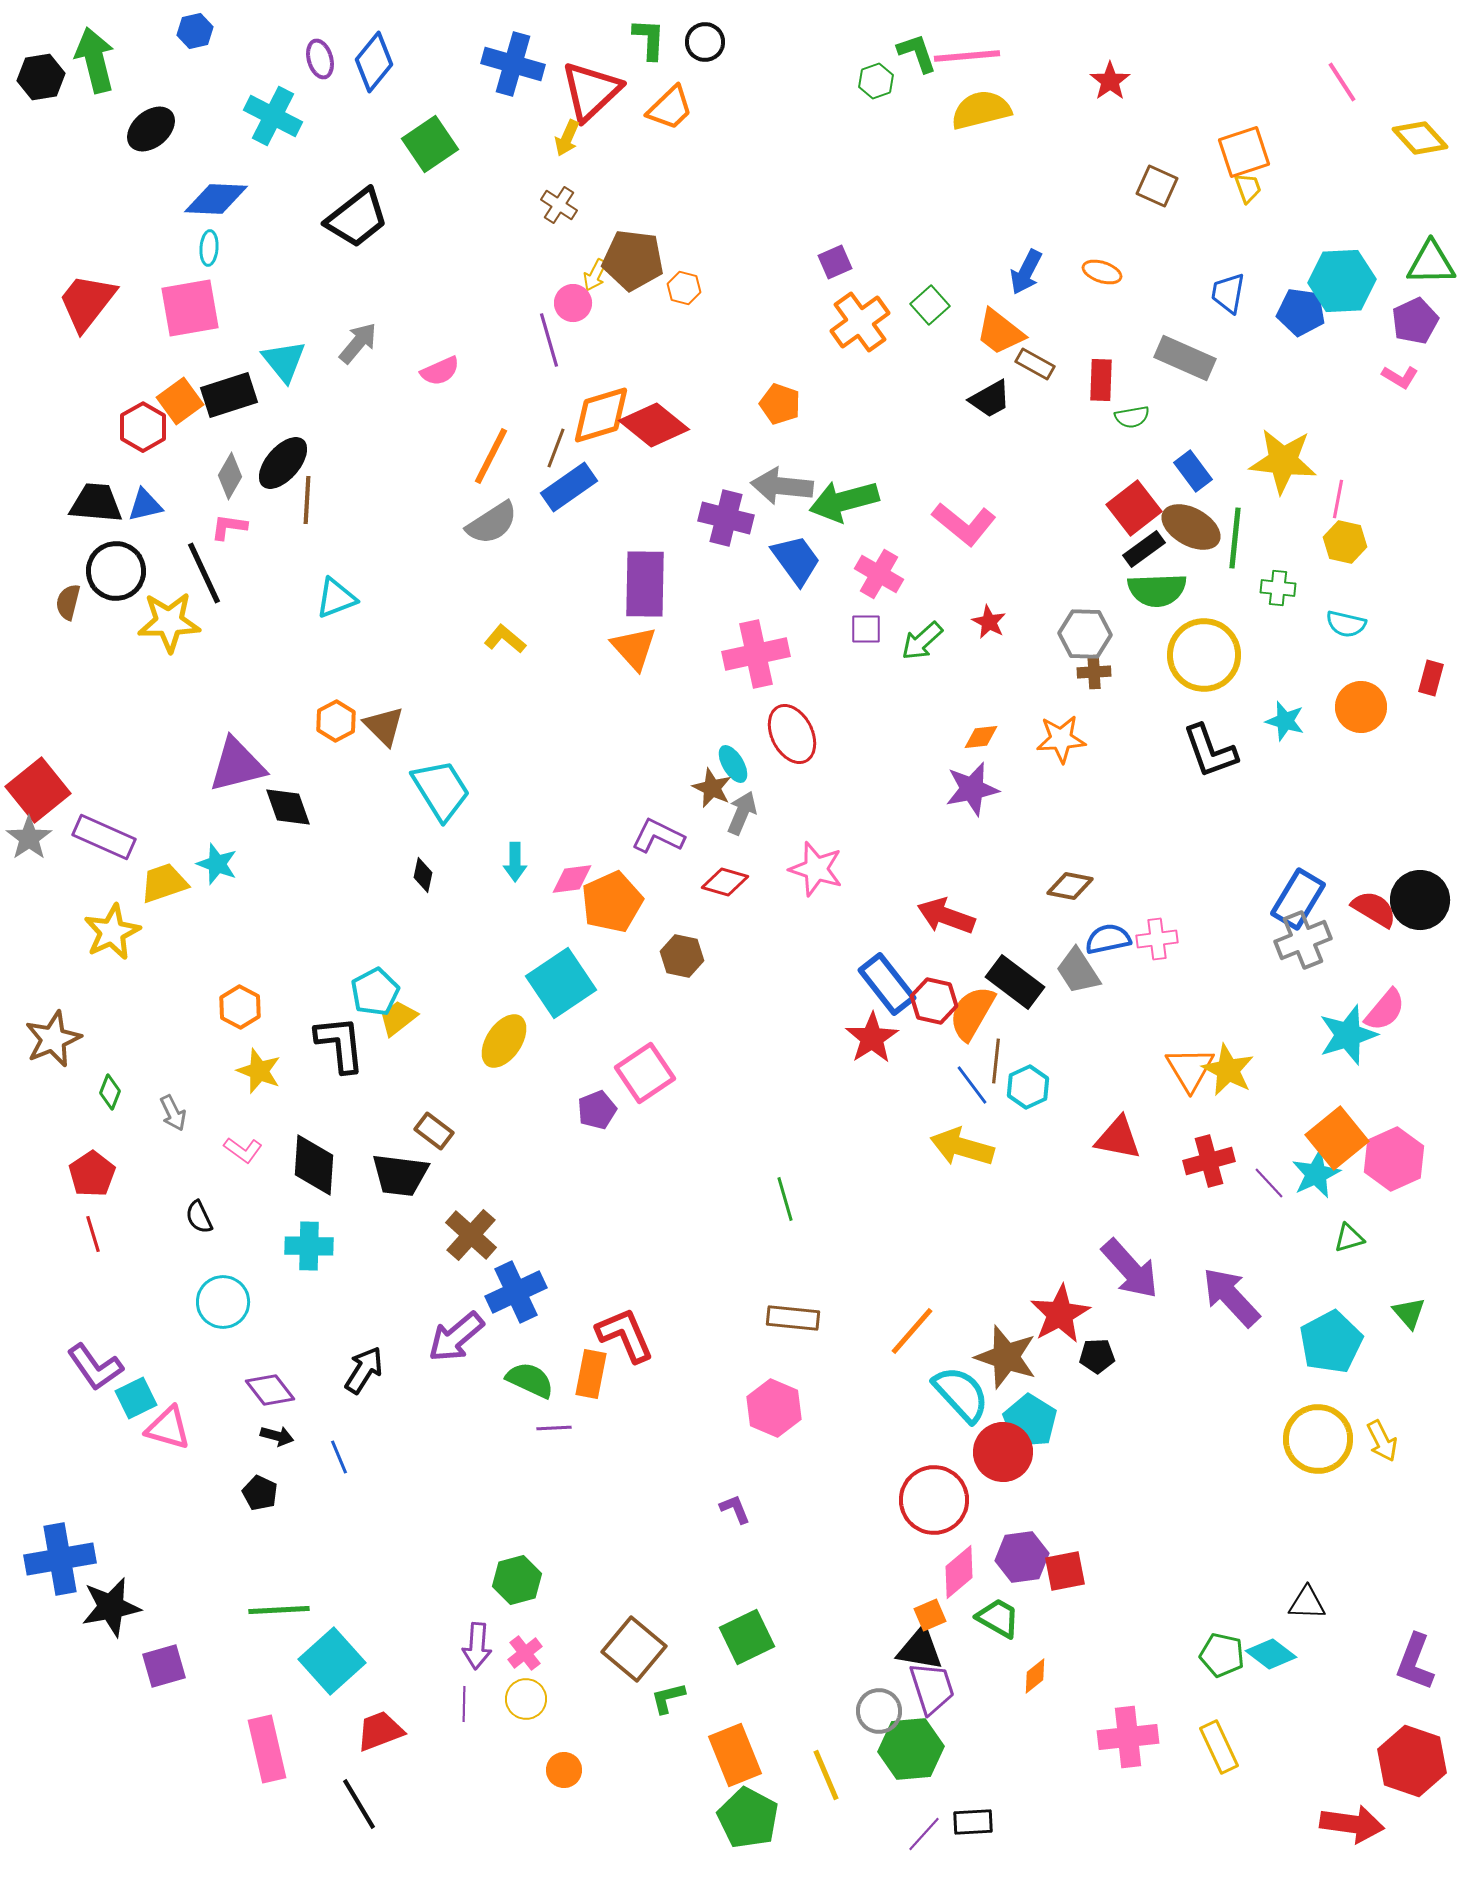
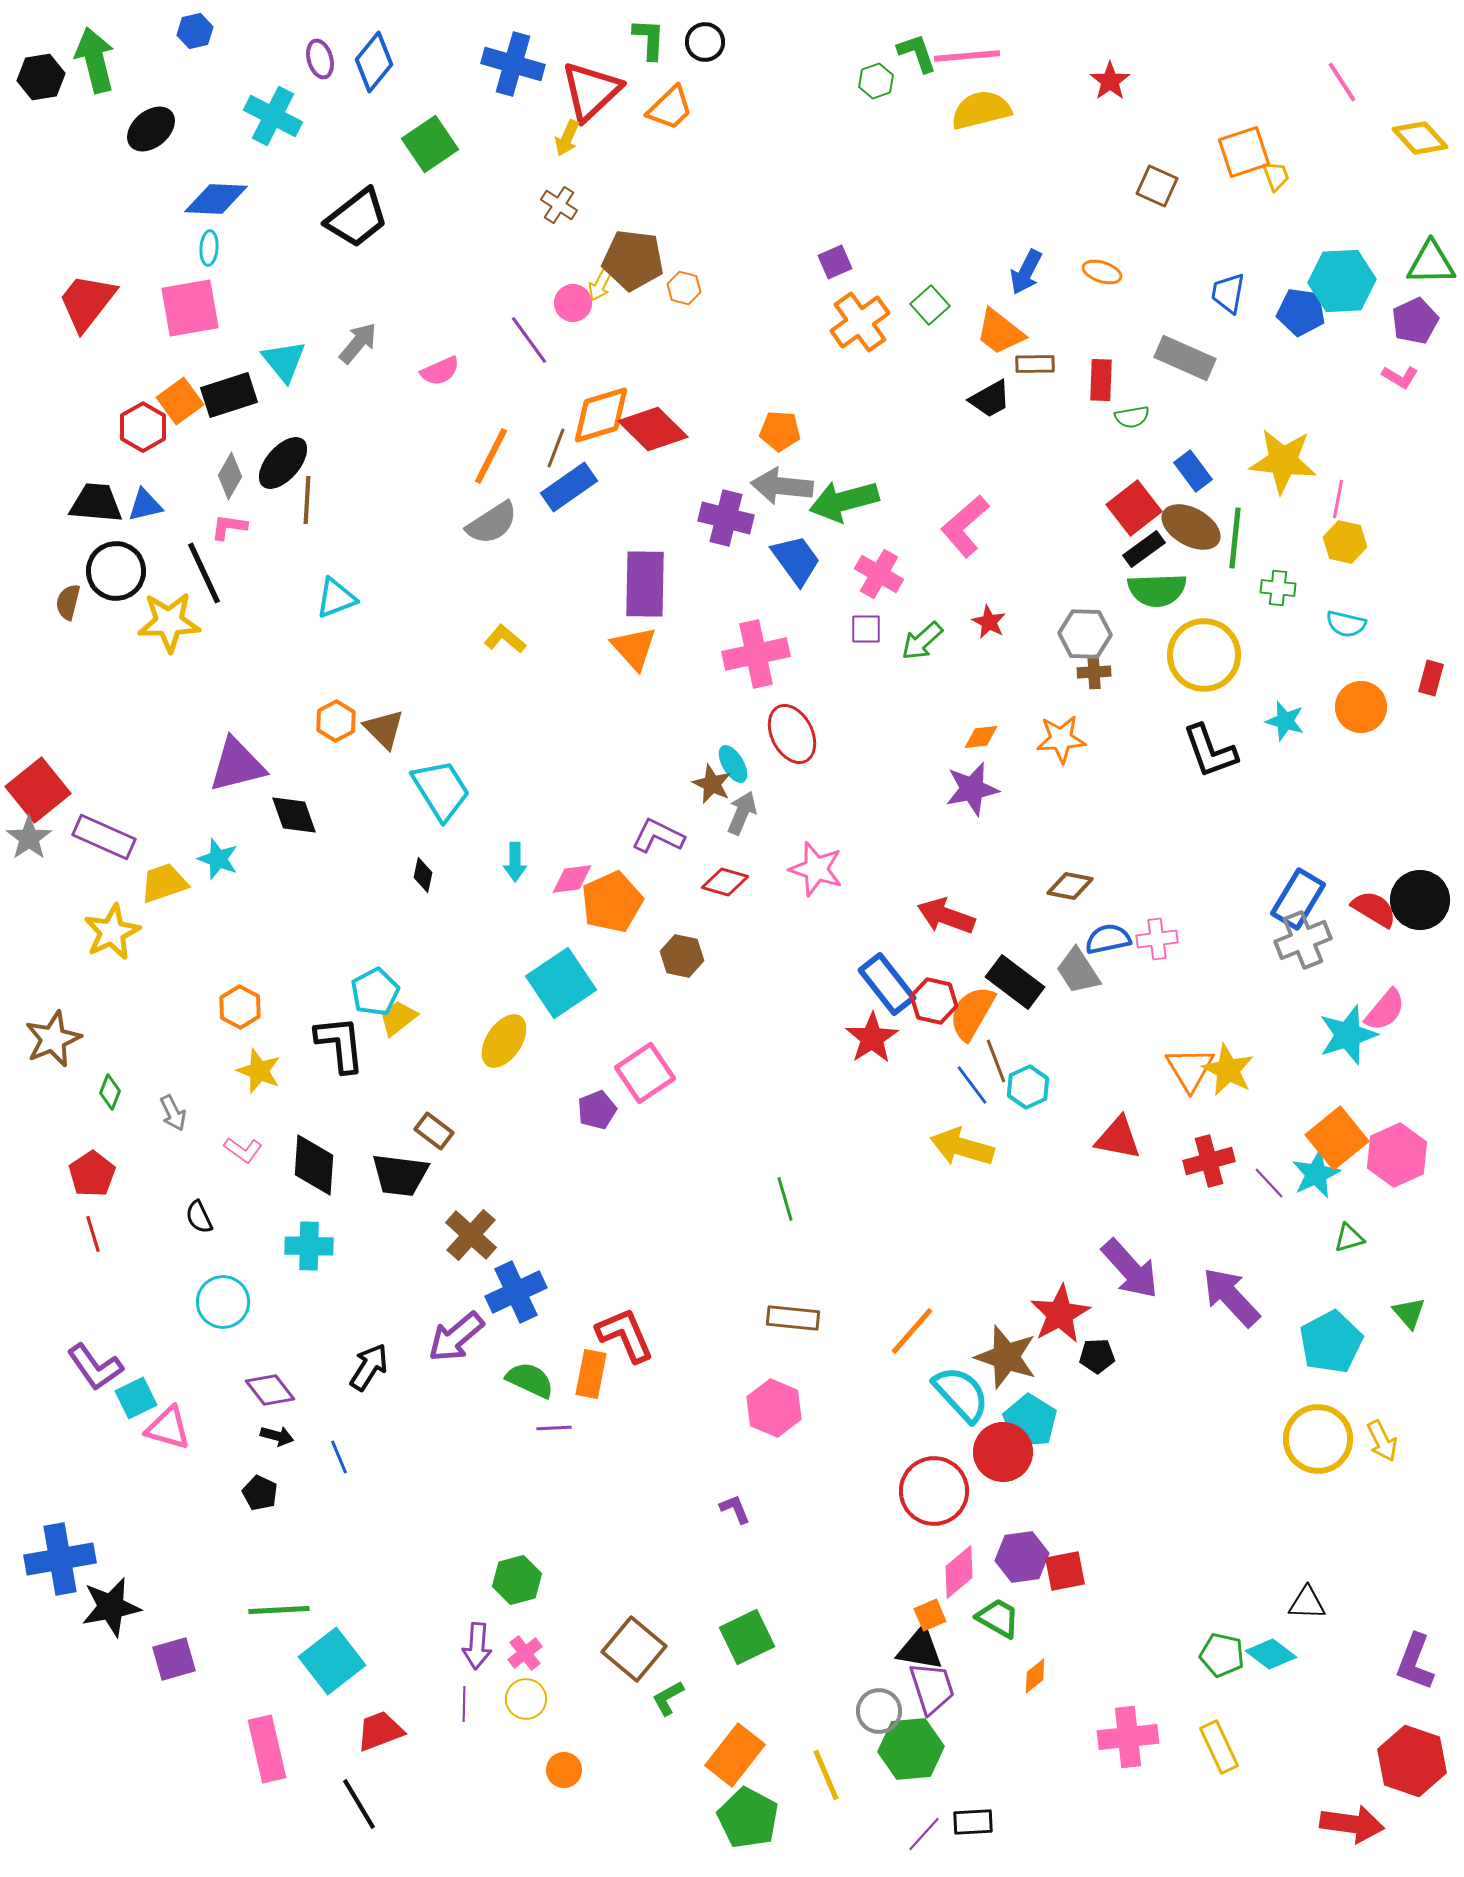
yellow trapezoid at (1248, 188): moved 28 px right, 12 px up
yellow arrow at (595, 275): moved 5 px right, 10 px down
purple line at (549, 340): moved 20 px left; rotated 20 degrees counterclockwise
brown rectangle at (1035, 364): rotated 30 degrees counterclockwise
orange pentagon at (780, 404): moved 27 px down; rotated 15 degrees counterclockwise
red diamond at (654, 425): moved 1 px left, 4 px down; rotated 6 degrees clockwise
pink L-shape at (964, 524): moved 1 px right, 2 px down; rotated 100 degrees clockwise
brown triangle at (384, 726): moved 3 px down
brown star at (712, 788): moved 4 px up
black diamond at (288, 807): moved 6 px right, 8 px down
cyan star at (217, 864): moved 1 px right, 5 px up
brown line at (996, 1061): rotated 27 degrees counterclockwise
pink hexagon at (1394, 1159): moved 3 px right, 4 px up
black arrow at (364, 1370): moved 5 px right, 3 px up
red circle at (934, 1500): moved 9 px up
cyan square at (332, 1661): rotated 4 degrees clockwise
purple square at (164, 1666): moved 10 px right, 7 px up
green L-shape at (668, 1698): rotated 15 degrees counterclockwise
orange rectangle at (735, 1755): rotated 60 degrees clockwise
